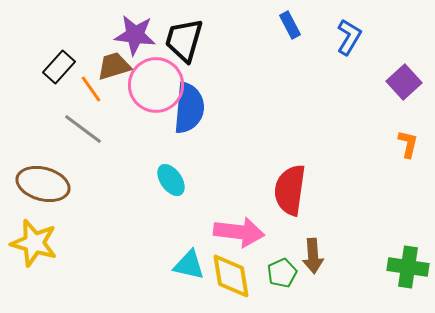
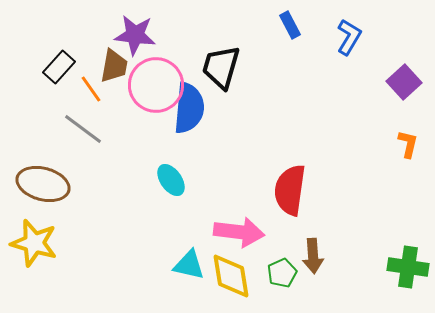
black trapezoid: moved 37 px right, 27 px down
brown trapezoid: rotated 117 degrees clockwise
